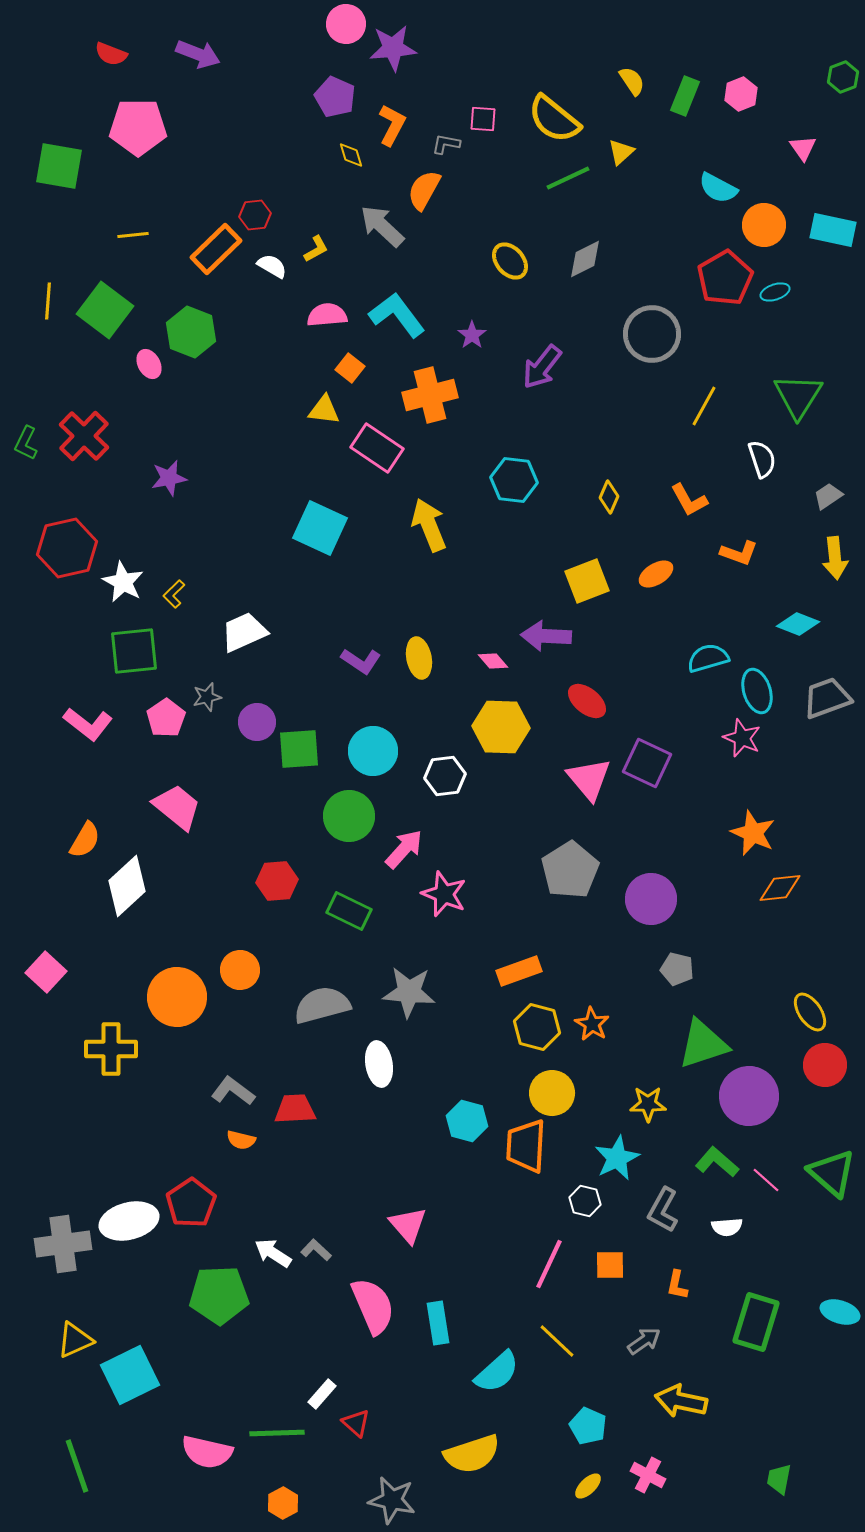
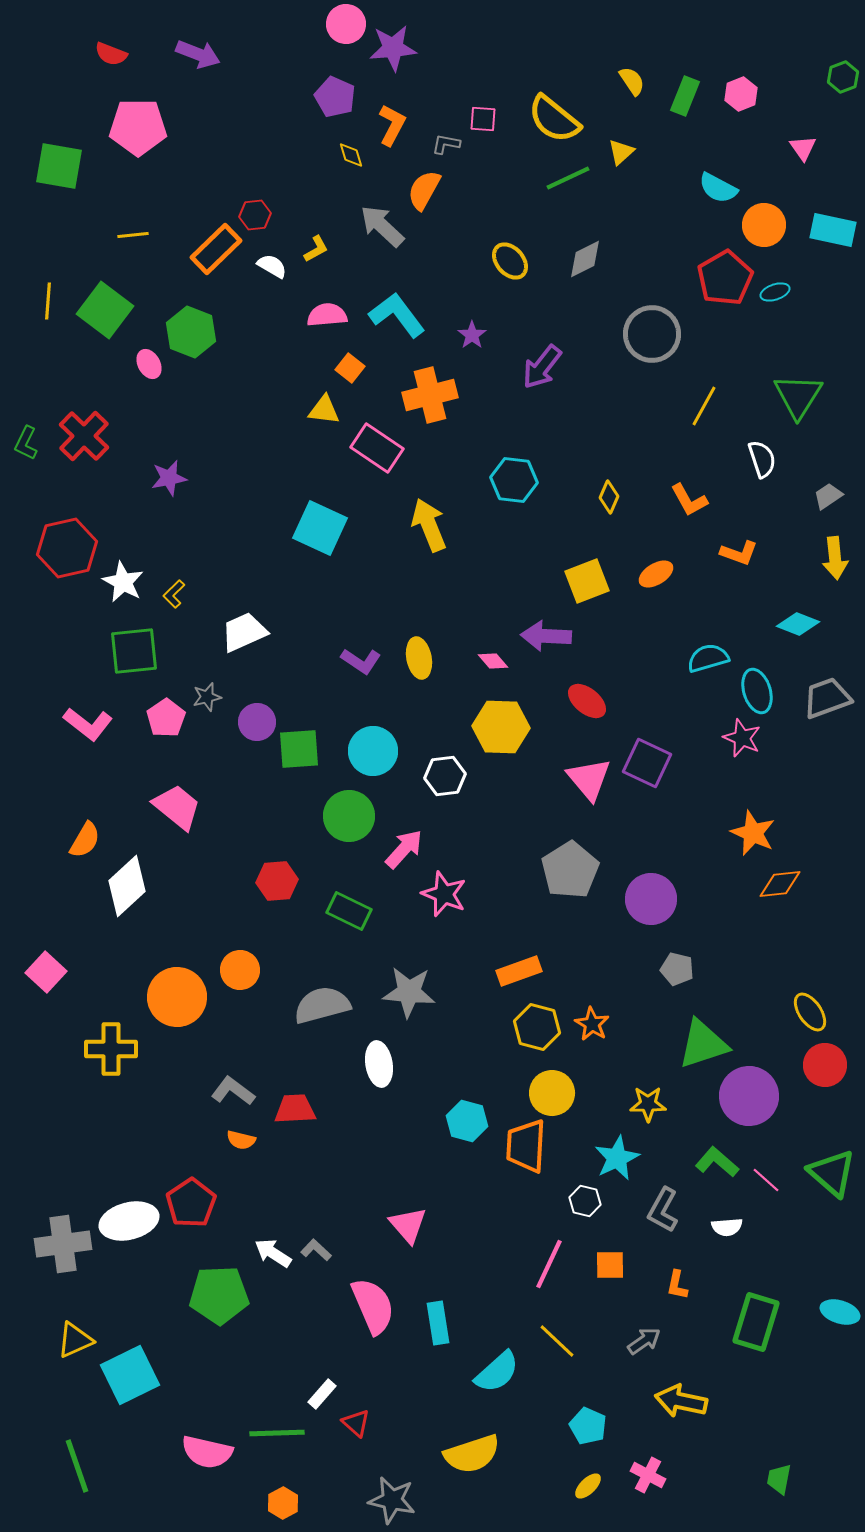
orange diamond at (780, 888): moved 4 px up
